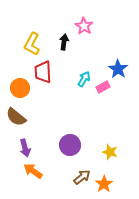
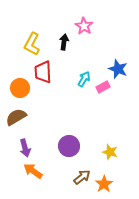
blue star: rotated 12 degrees counterclockwise
brown semicircle: rotated 110 degrees clockwise
purple circle: moved 1 px left, 1 px down
